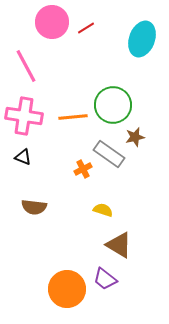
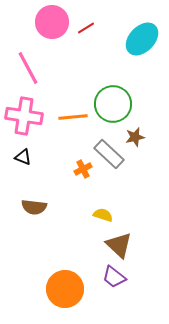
cyan ellipse: rotated 24 degrees clockwise
pink line: moved 2 px right, 2 px down
green circle: moved 1 px up
gray rectangle: rotated 8 degrees clockwise
yellow semicircle: moved 5 px down
brown triangle: rotated 12 degrees clockwise
purple trapezoid: moved 9 px right, 2 px up
orange circle: moved 2 px left
